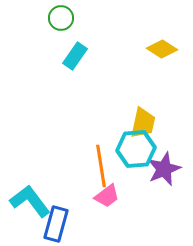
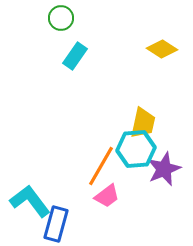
orange line: rotated 39 degrees clockwise
